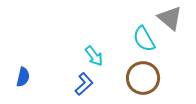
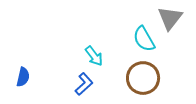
gray triangle: rotated 28 degrees clockwise
